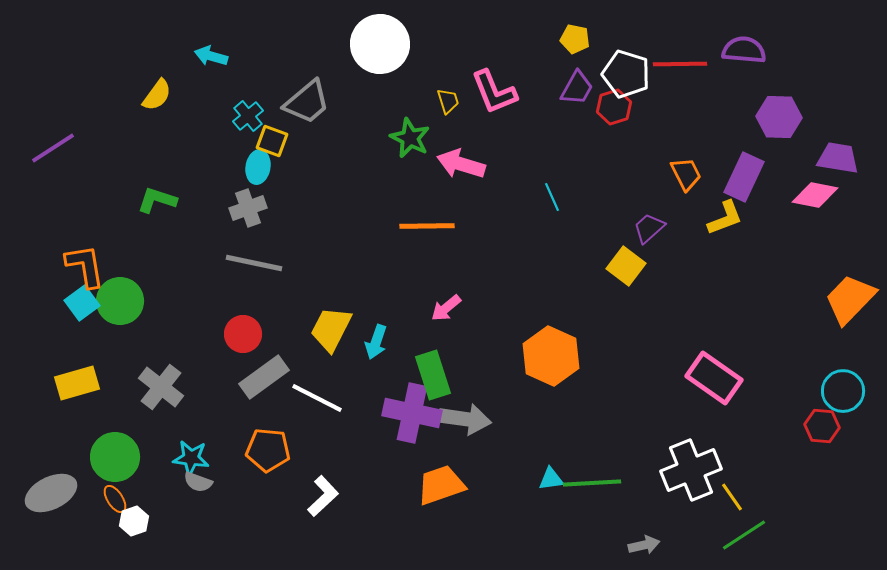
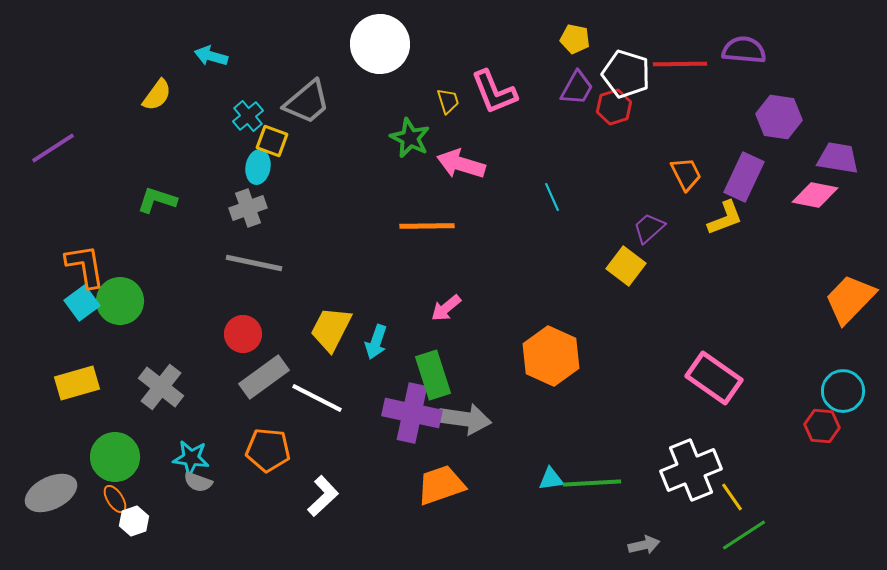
purple hexagon at (779, 117): rotated 6 degrees clockwise
